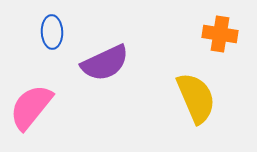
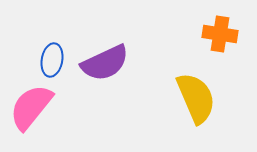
blue ellipse: moved 28 px down; rotated 12 degrees clockwise
